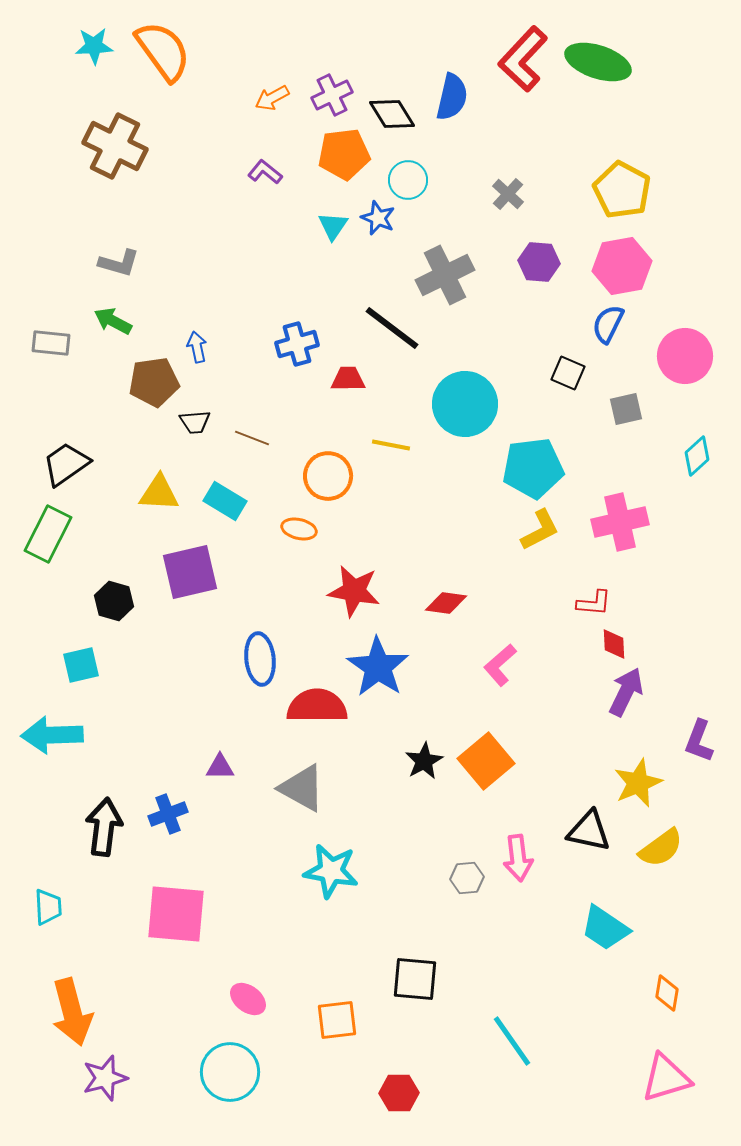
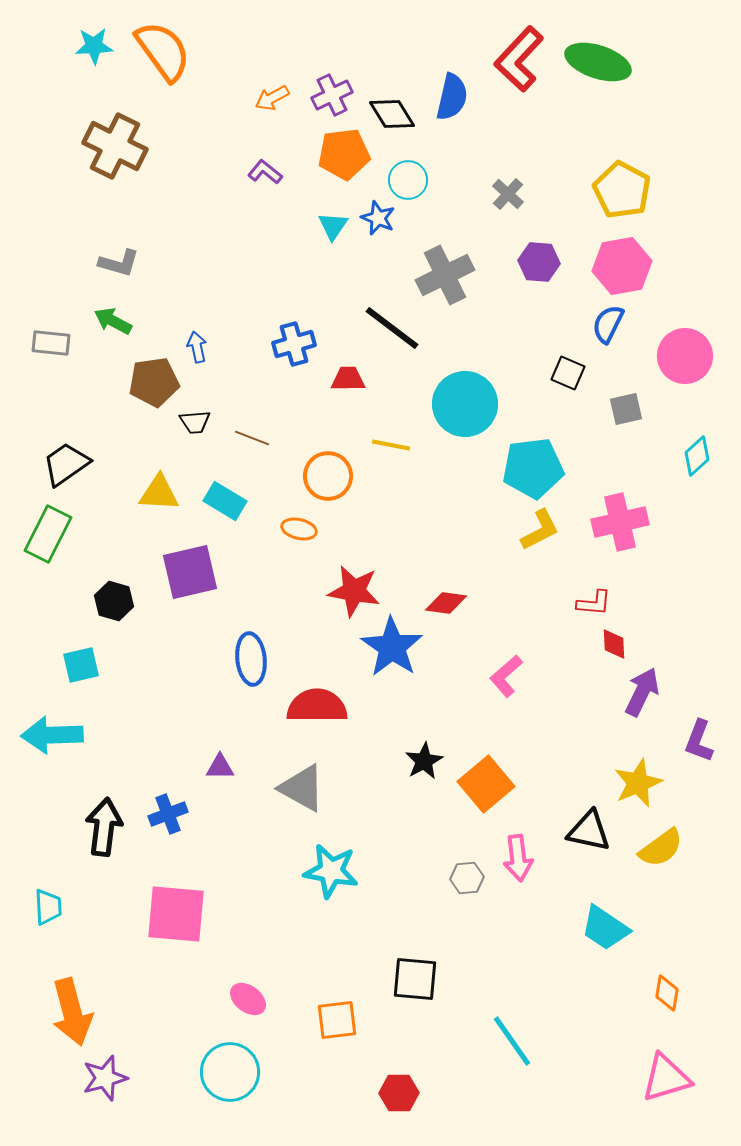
red L-shape at (523, 59): moved 4 px left
blue cross at (297, 344): moved 3 px left
blue ellipse at (260, 659): moved 9 px left
pink L-shape at (500, 665): moved 6 px right, 11 px down
blue star at (378, 667): moved 14 px right, 20 px up
purple arrow at (626, 692): moved 16 px right
orange square at (486, 761): moved 23 px down
